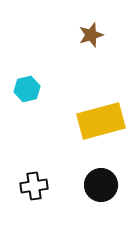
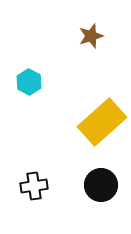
brown star: moved 1 px down
cyan hexagon: moved 2 px right, 7 px up; rotated 20 degrees counterclockwise
yellow rectangle: moved 1 px right, 1 px down; rotated 27 degrees counterclockwise
